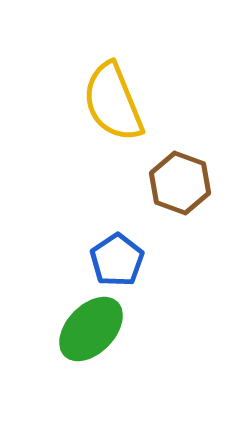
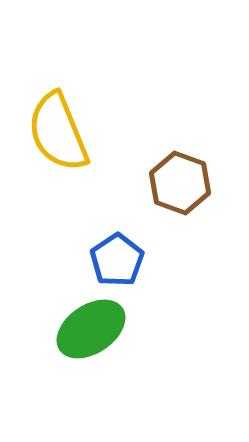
yellow semicircle: moved 55 px left, 30 px down
green ellipse: rotated 12 degrees clockwise
